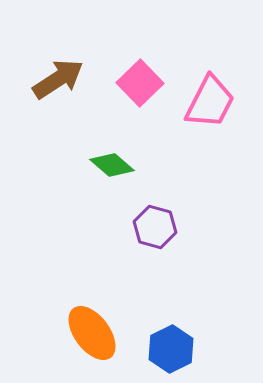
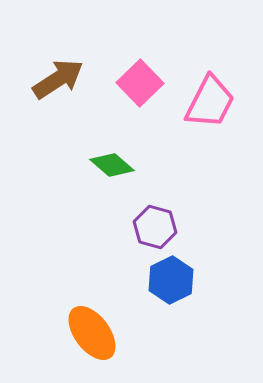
blue hexagon: moved 69 px up
